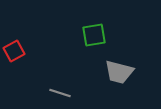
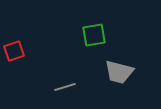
red square: rotated 10 degrees clockwise
gray line: moved 5 px right, 6 px up; rotated 35 degrees counterclockwise
